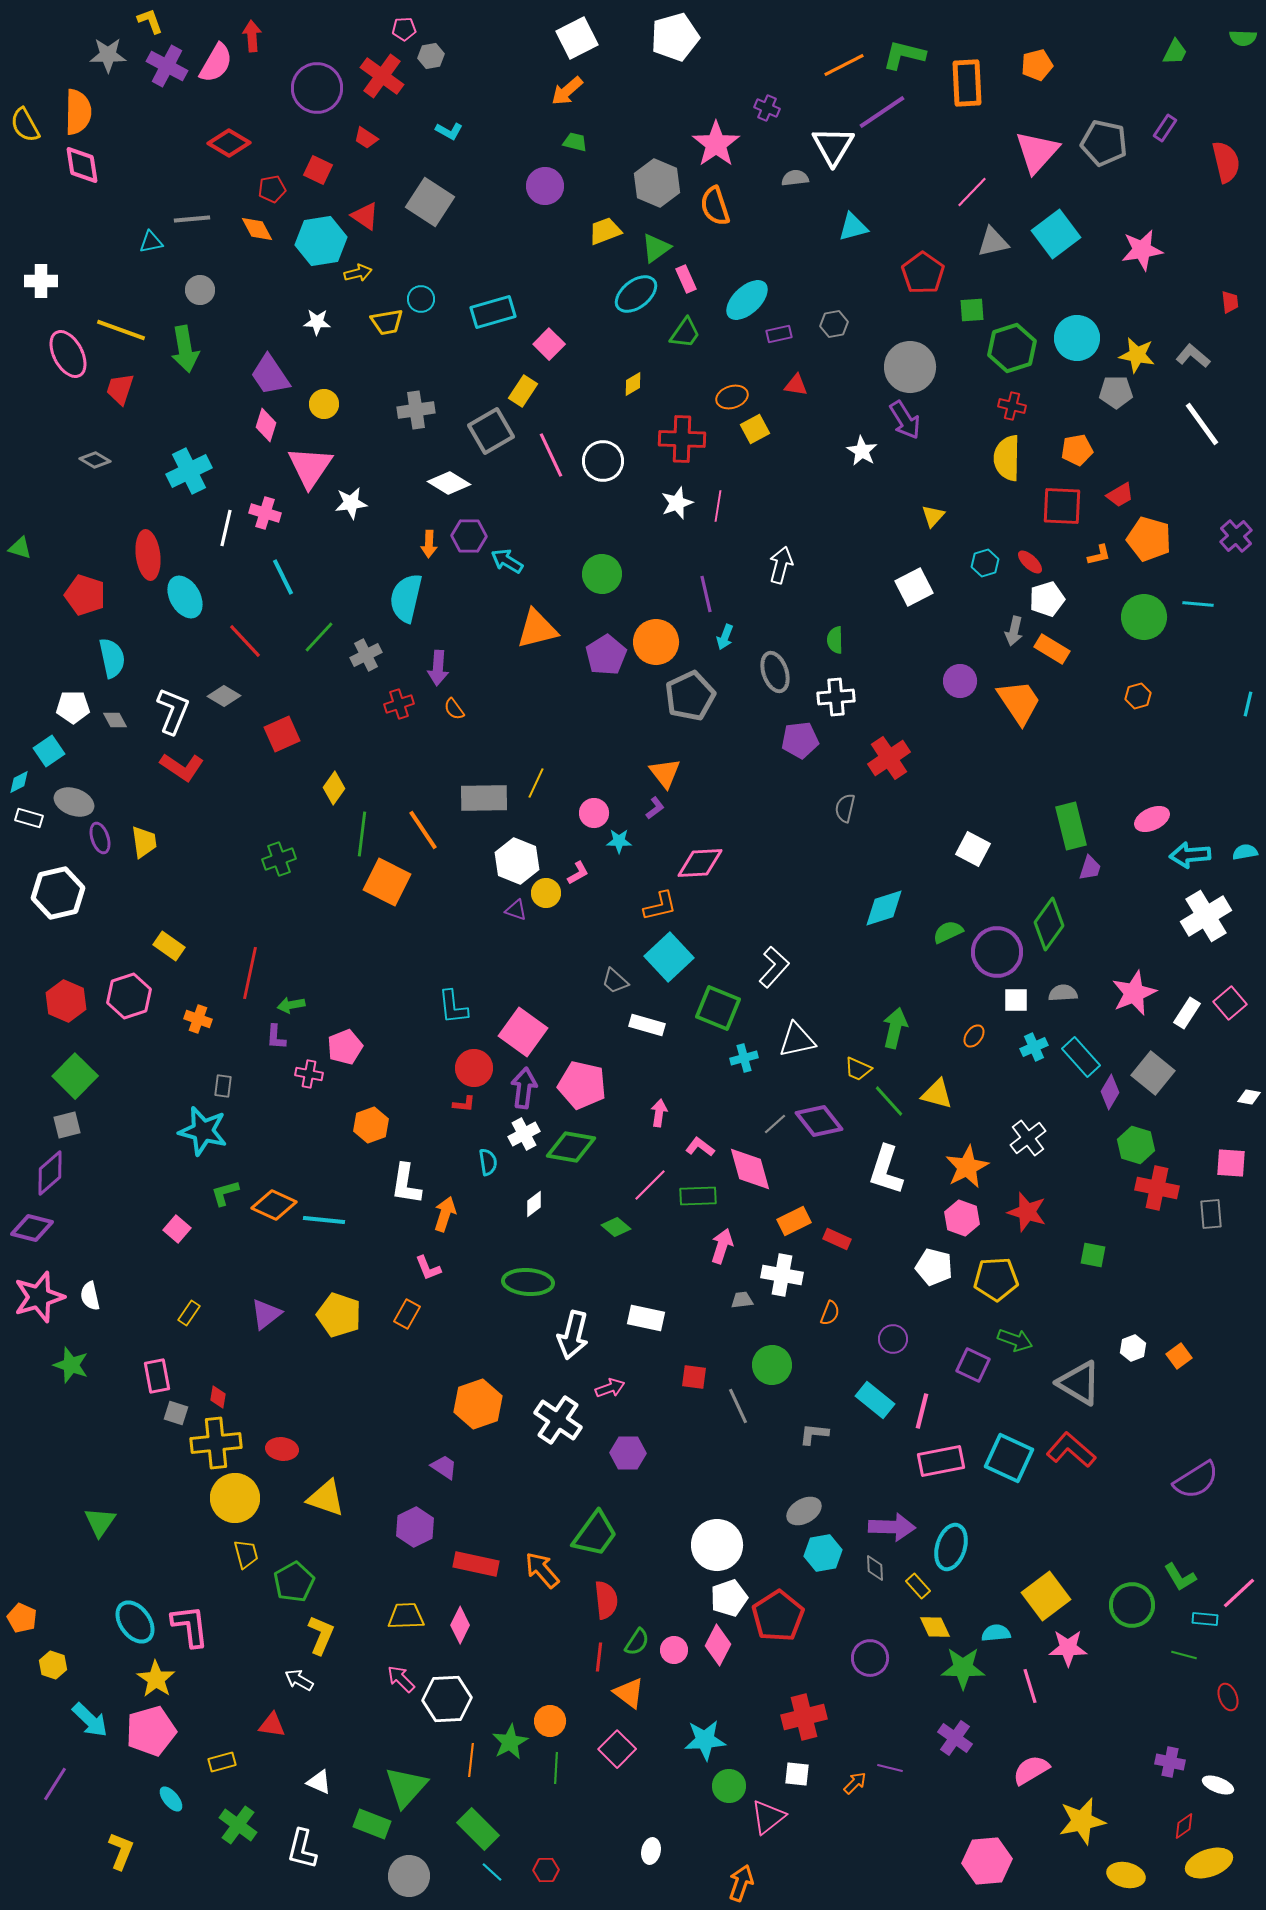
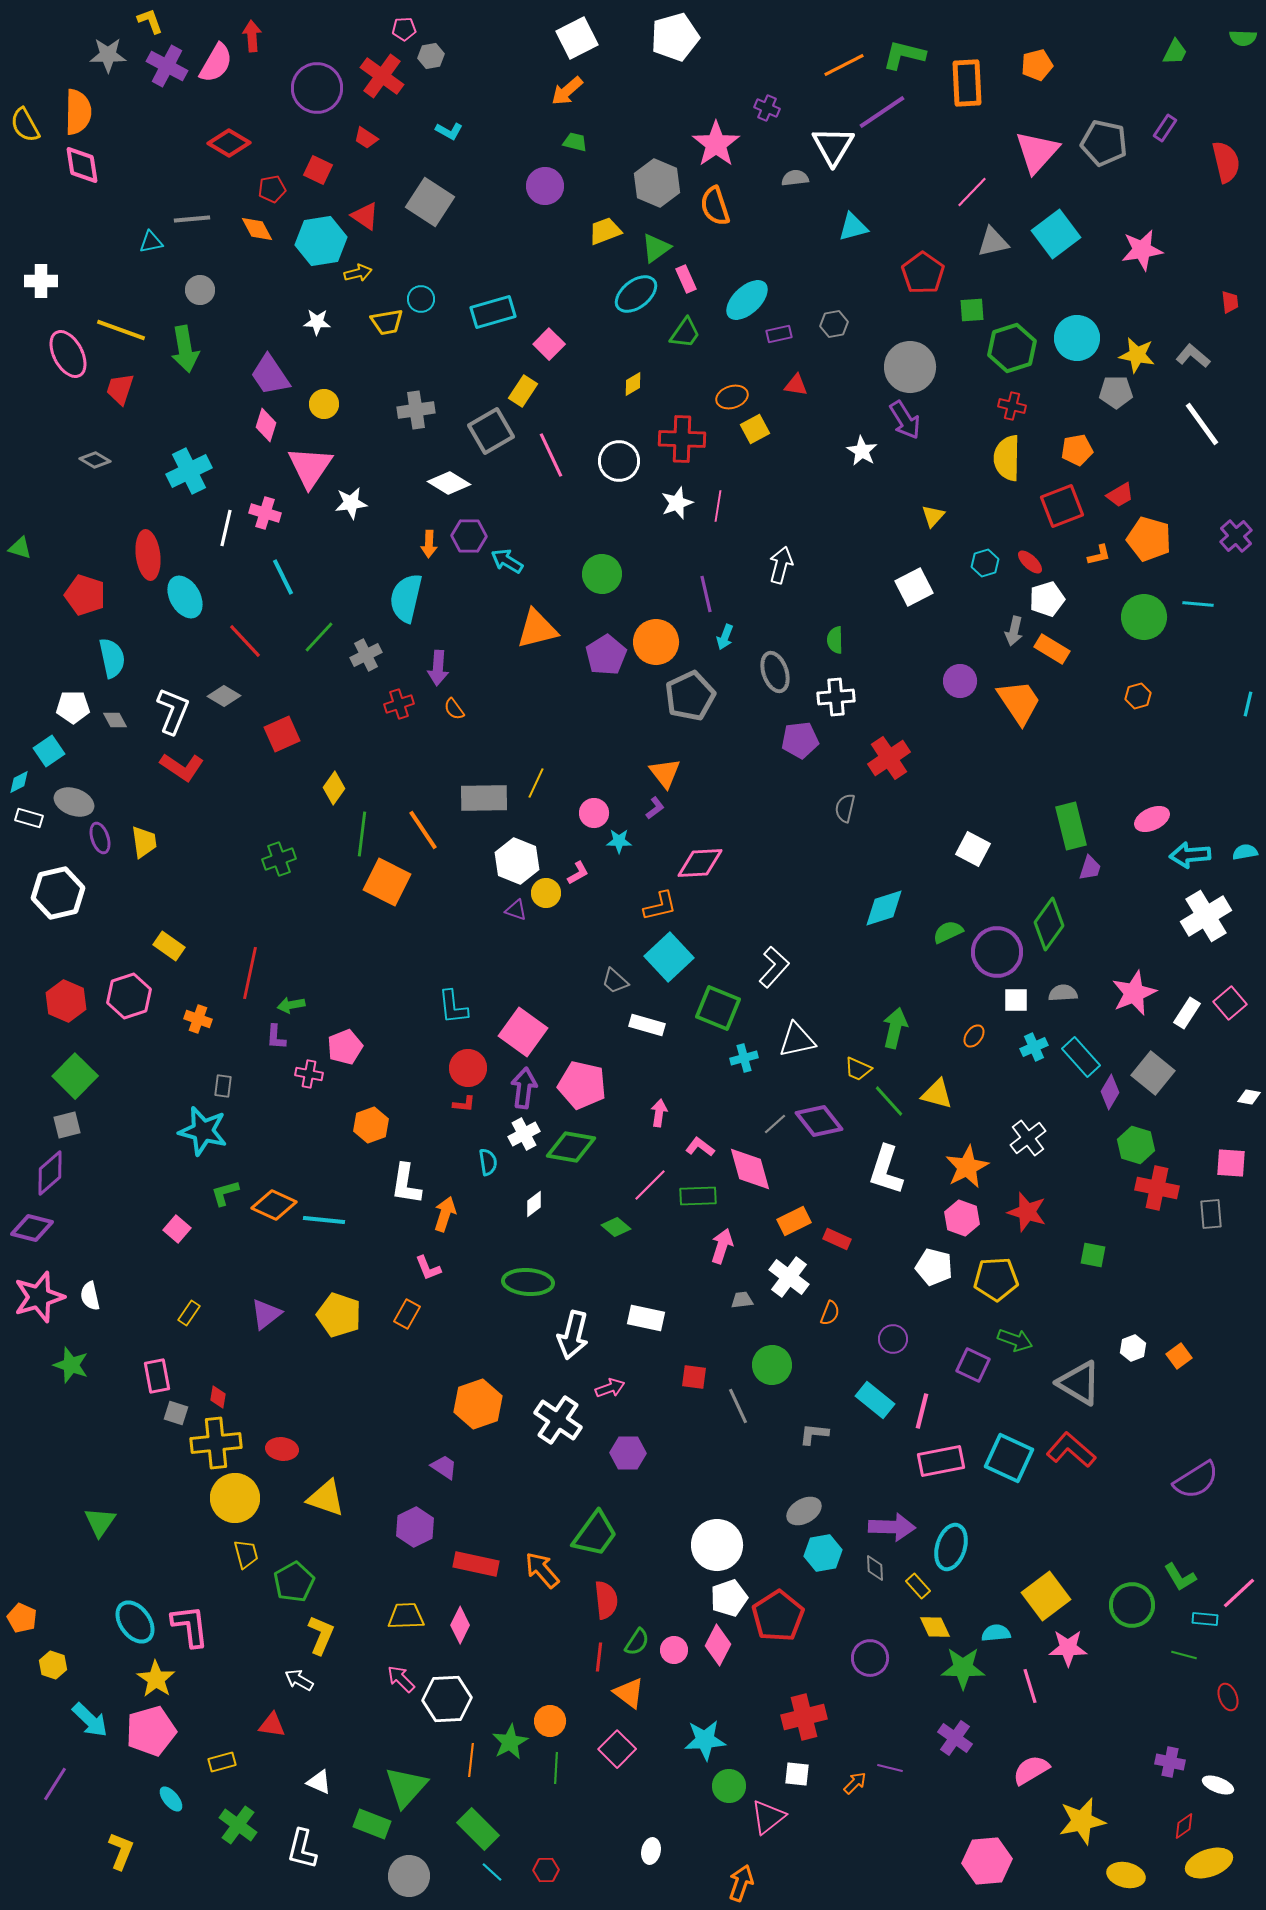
white circle at (603, 461): moved 16 px right
red square at (1062, 506): rotated 24 degrees counterclockwise
red circle at (474, 1068): moved 6 px left
white cross at (782, 1275): moved 7 px right, 2 px down; rotated 27 degrees clockwise
